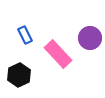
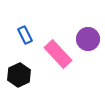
purple circle: moved 2 px left, 1 px down
